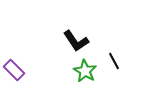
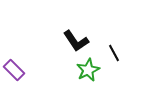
black line: moved 8 px up
green star: moved 3 px right, 1 px up; rotated 15 degrees clockwise
